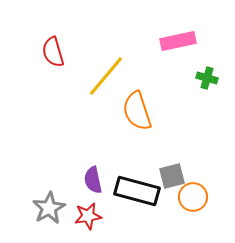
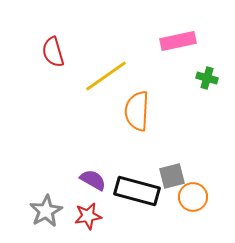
yellow line: rotated 15 degrees clockwise
orange semicircle: rotated 21 degrees clockwise
purple semicircle: rotated 132 degrees clockwise
gray star: moved 3 px left, 3 px down
